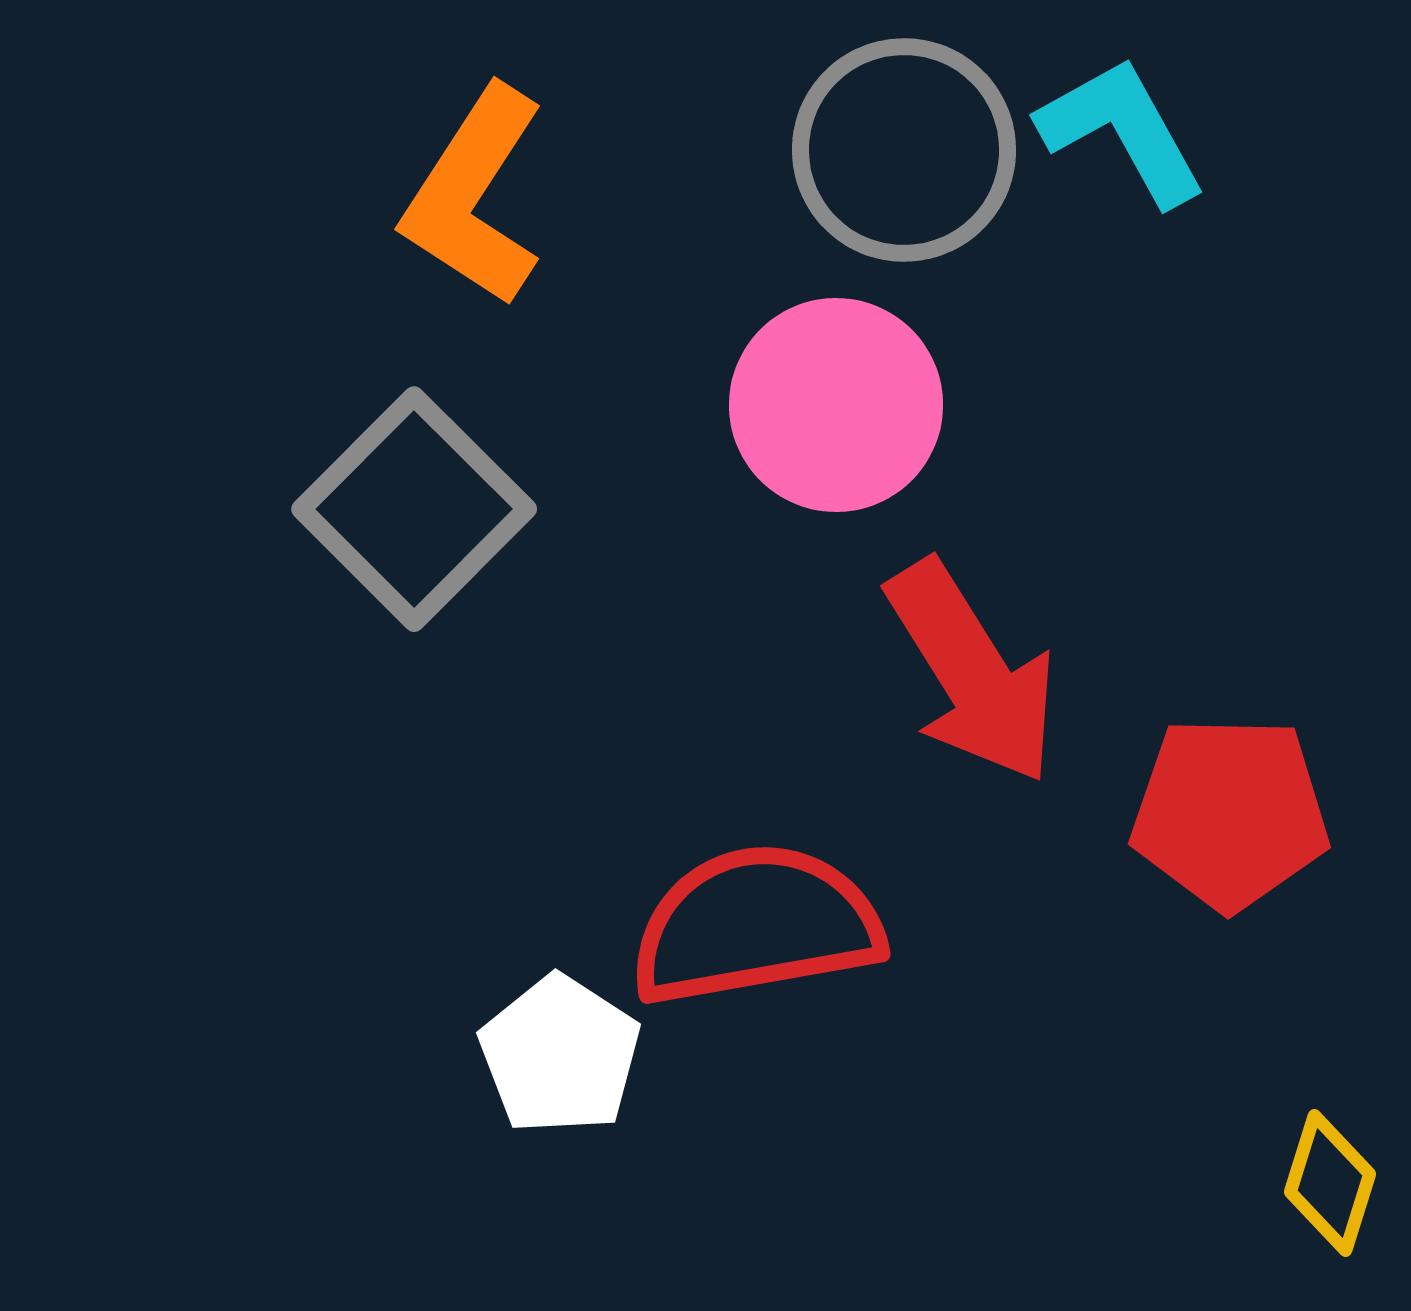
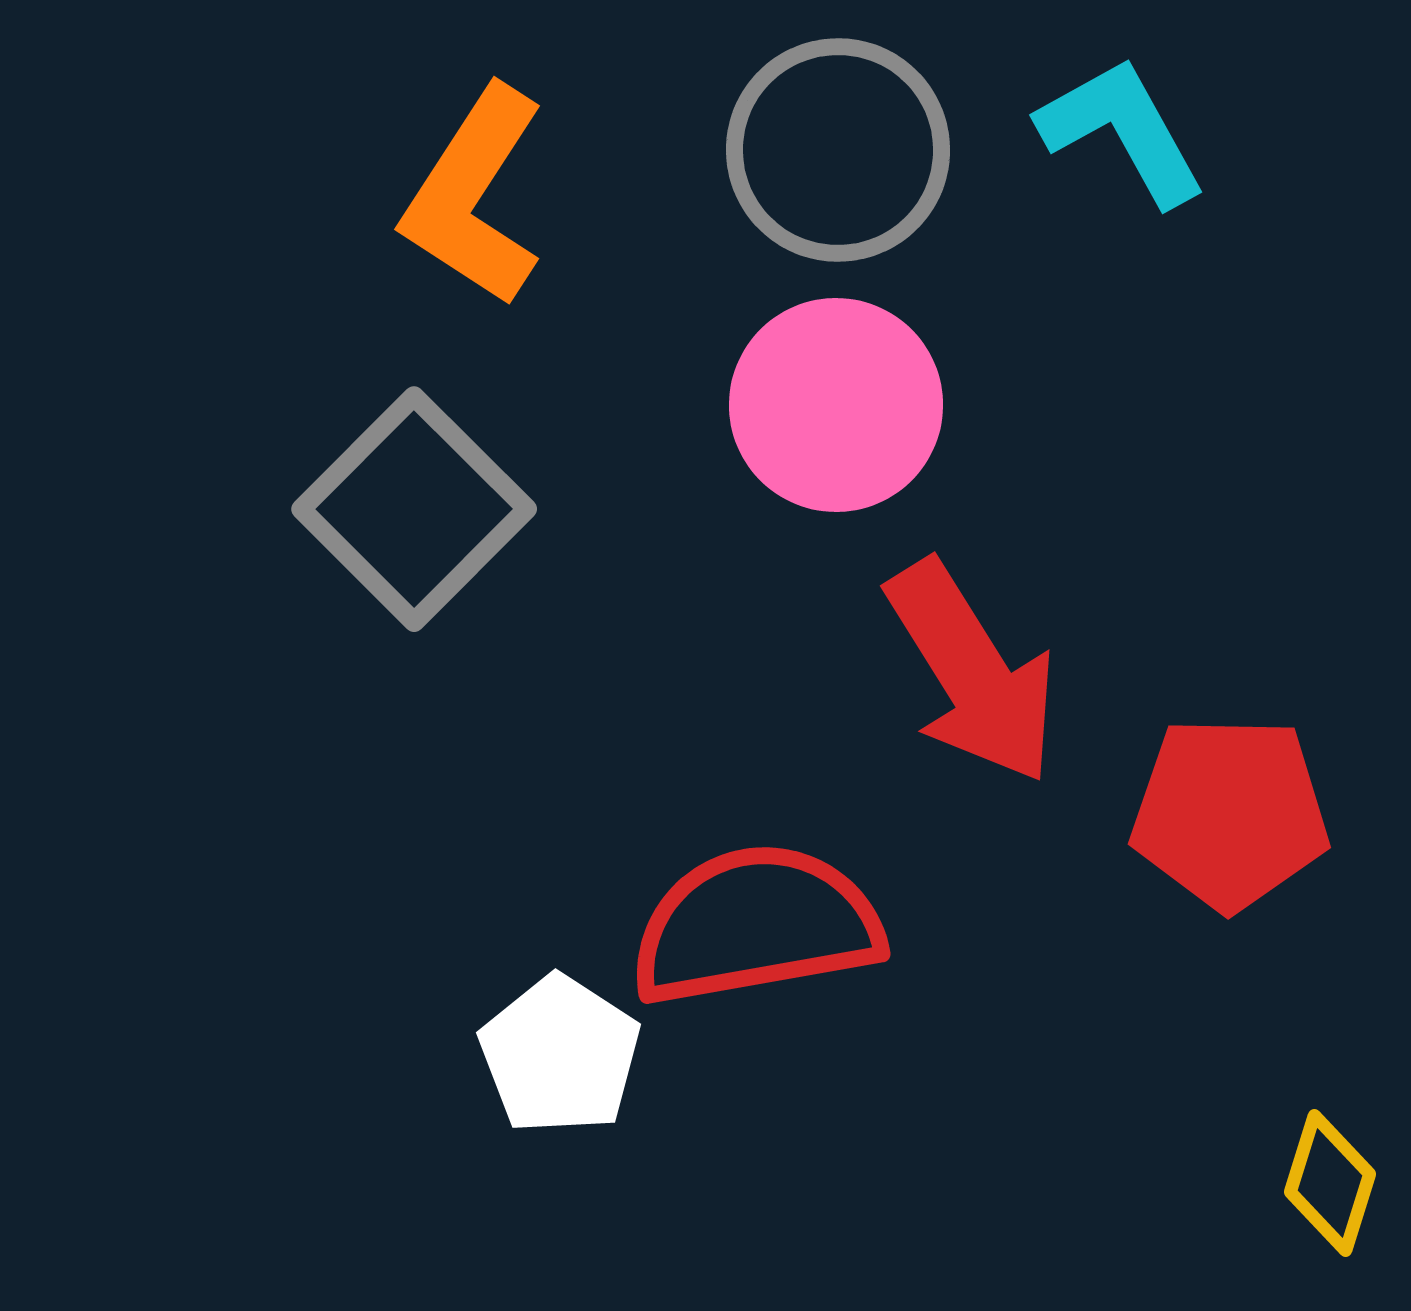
gray circle: moved 66 px left
